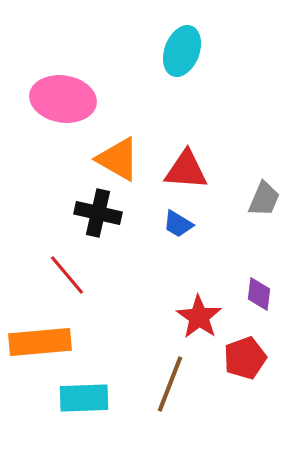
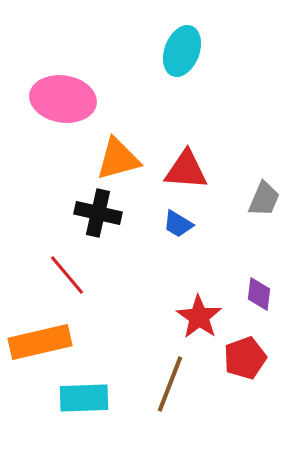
orange triangle: rotated 45 degrees counterclockwise
orange rectangle: rotated 8 degrees counterclockwise
